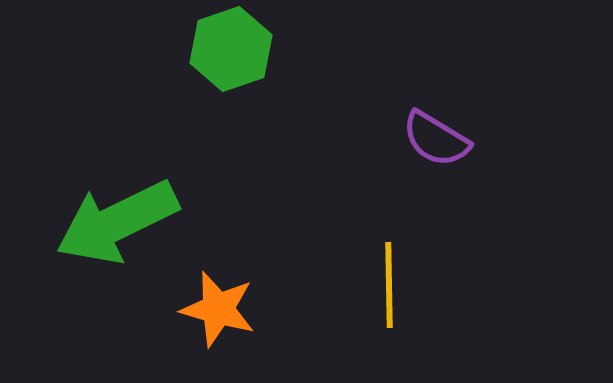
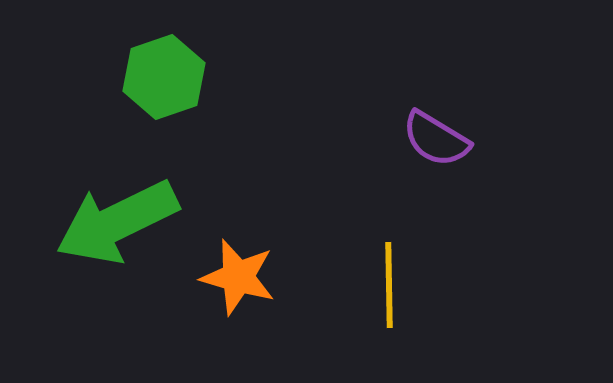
green hexagon: moved 67 px left, 28 px down
orange star: moved 20 px right, 32 px up
